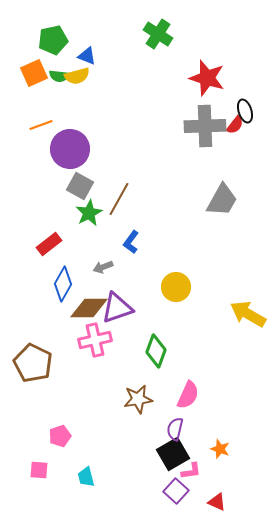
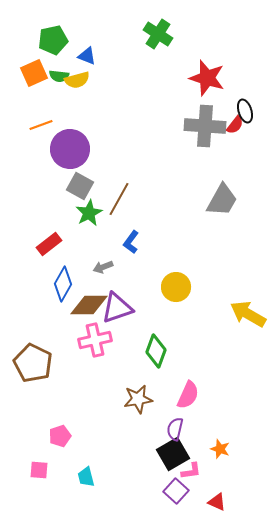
yellow semicircle: moved 4 px down
gray cross: rotated 6 degrees clockwise
brown diamond: moved 3 px up
